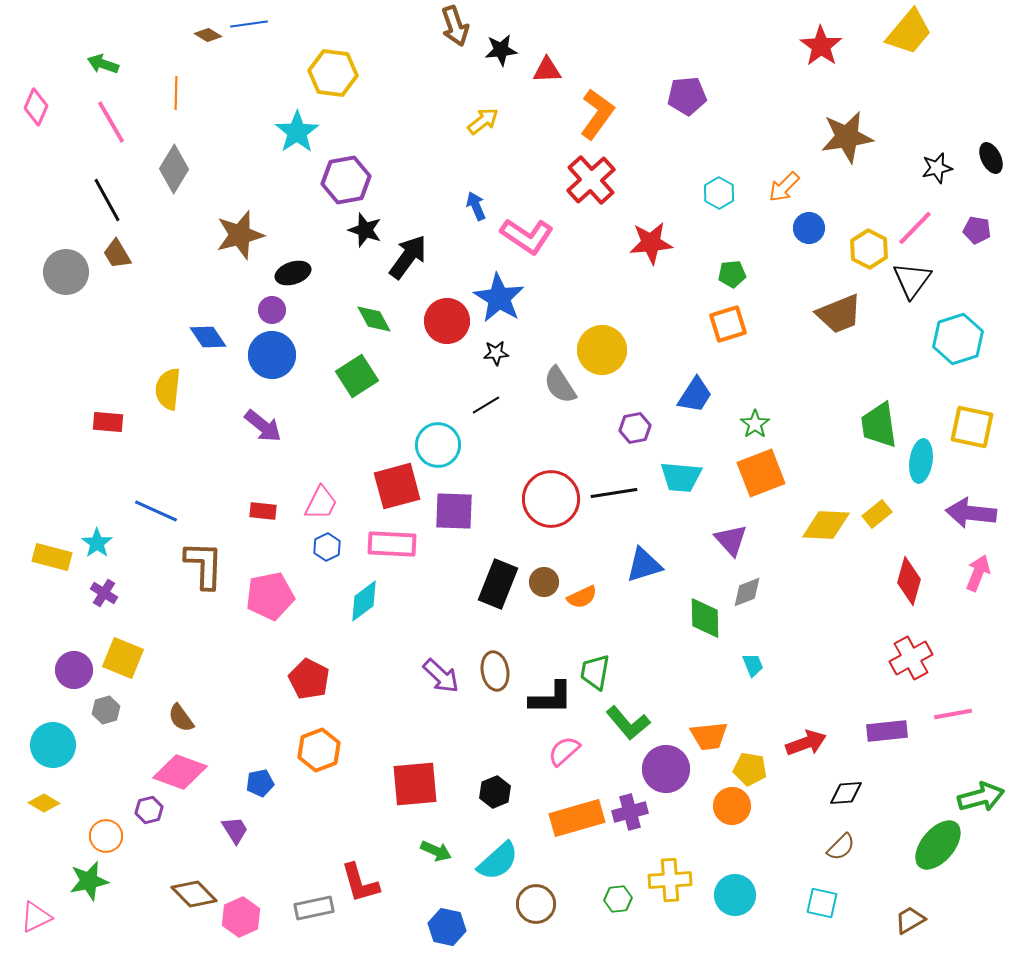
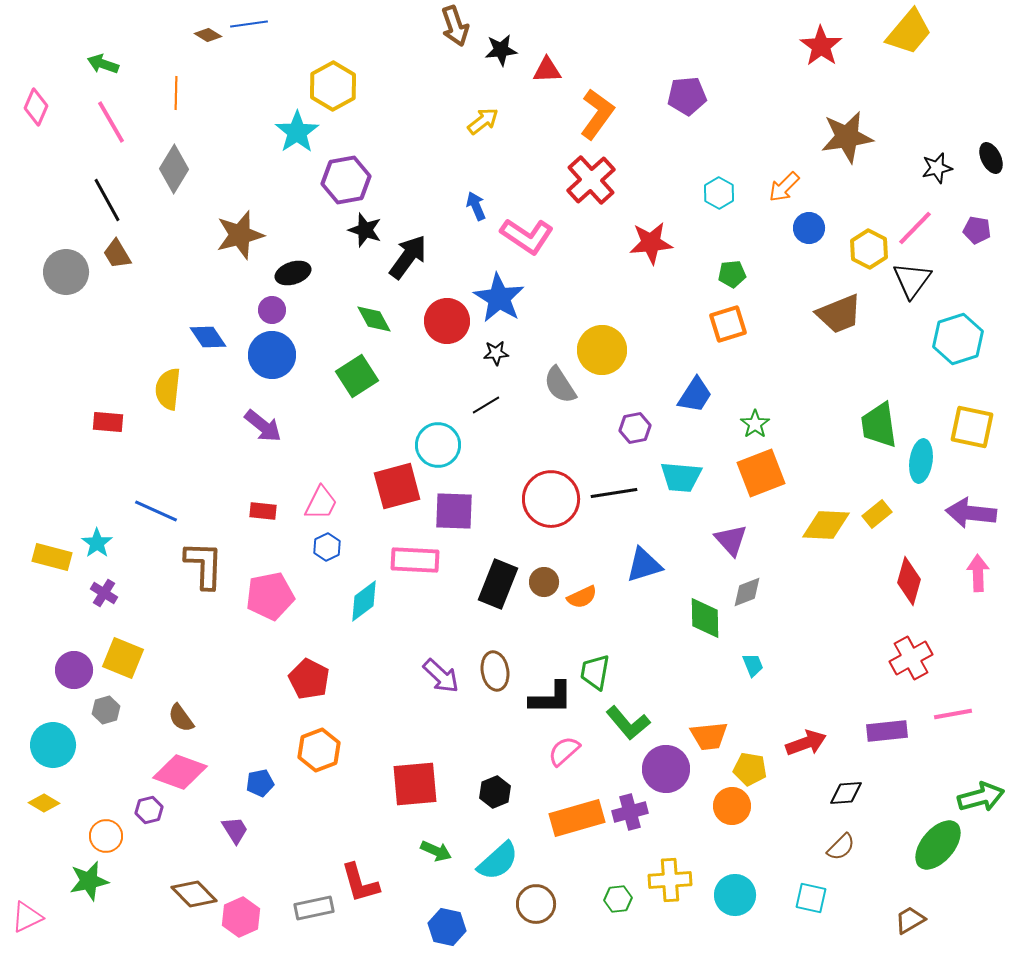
yellow hexagon at (333, 73): moved 13 px down; rotated 24 degrees clockwise
pink rectangle at (392, 544): moved 23 px right, 16 px down
pink arrow at (978, 573): rotated 24 degrees counterclockwise
cyan square at (822, 903): moved 11 px left, 5 px up
pink triangle at (36, 917): moved 9 px left
